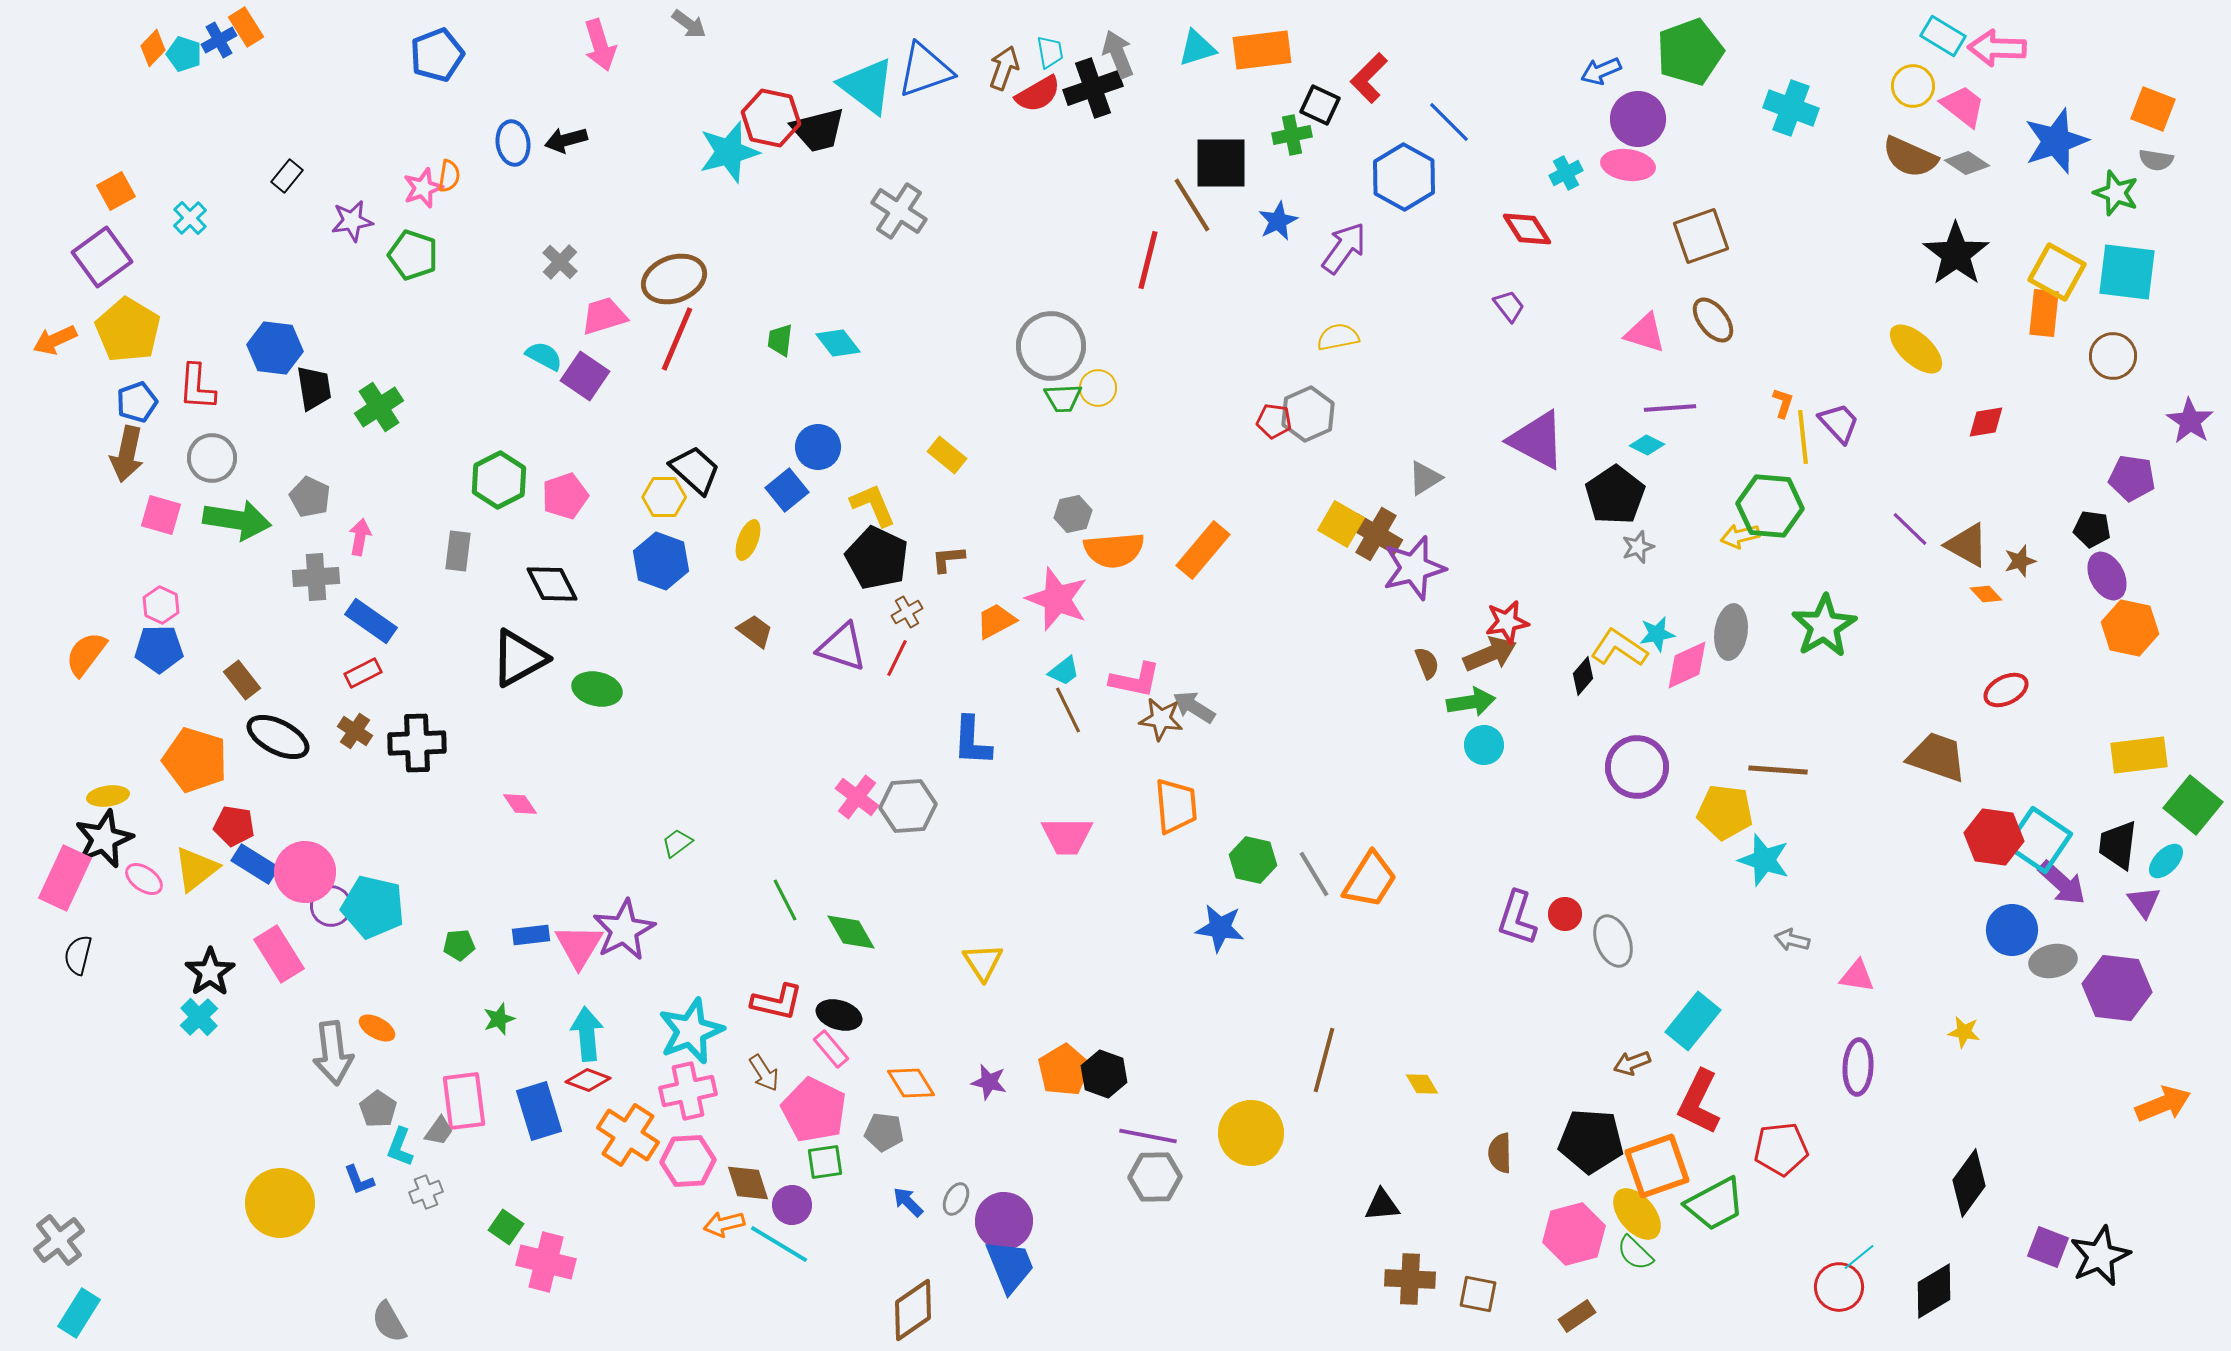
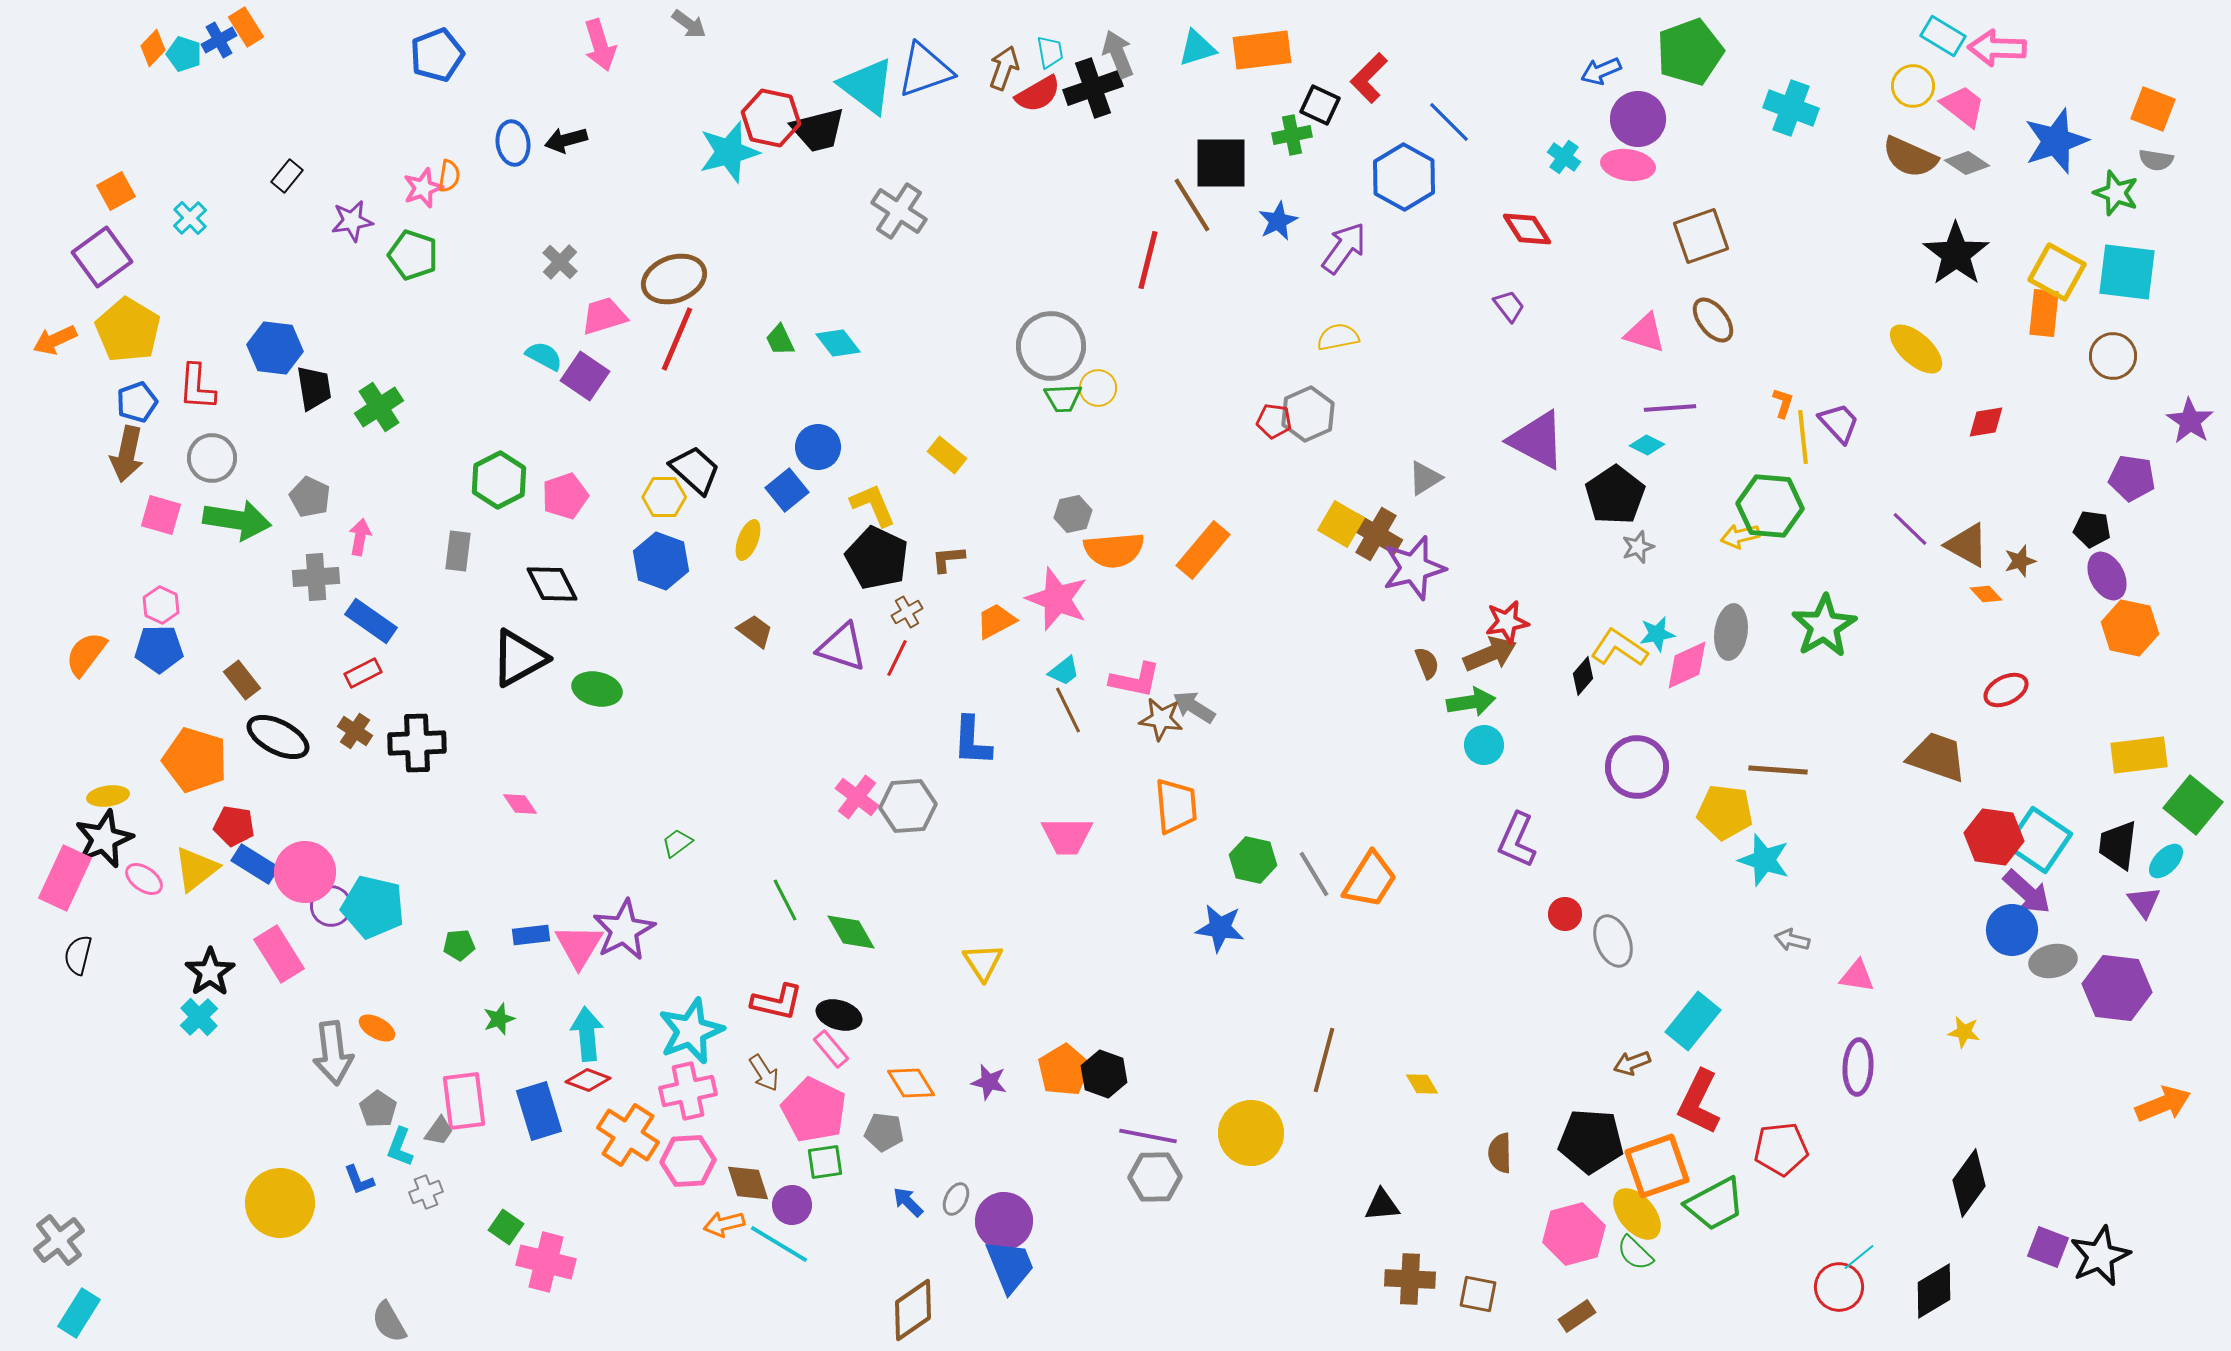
cyan cross at (1566, 173): moved 2 px left, 16 px up; rotated 28 degrees counterclockwise
green trapezoid at (780, 340): rotated 32 degrees counterclockwise
purple arrow at (2062, 883): moved 35 px left, 9 px down
purple L-shape at (1517, 918): moved 78 px up; rotated 6 degrees clockwise
